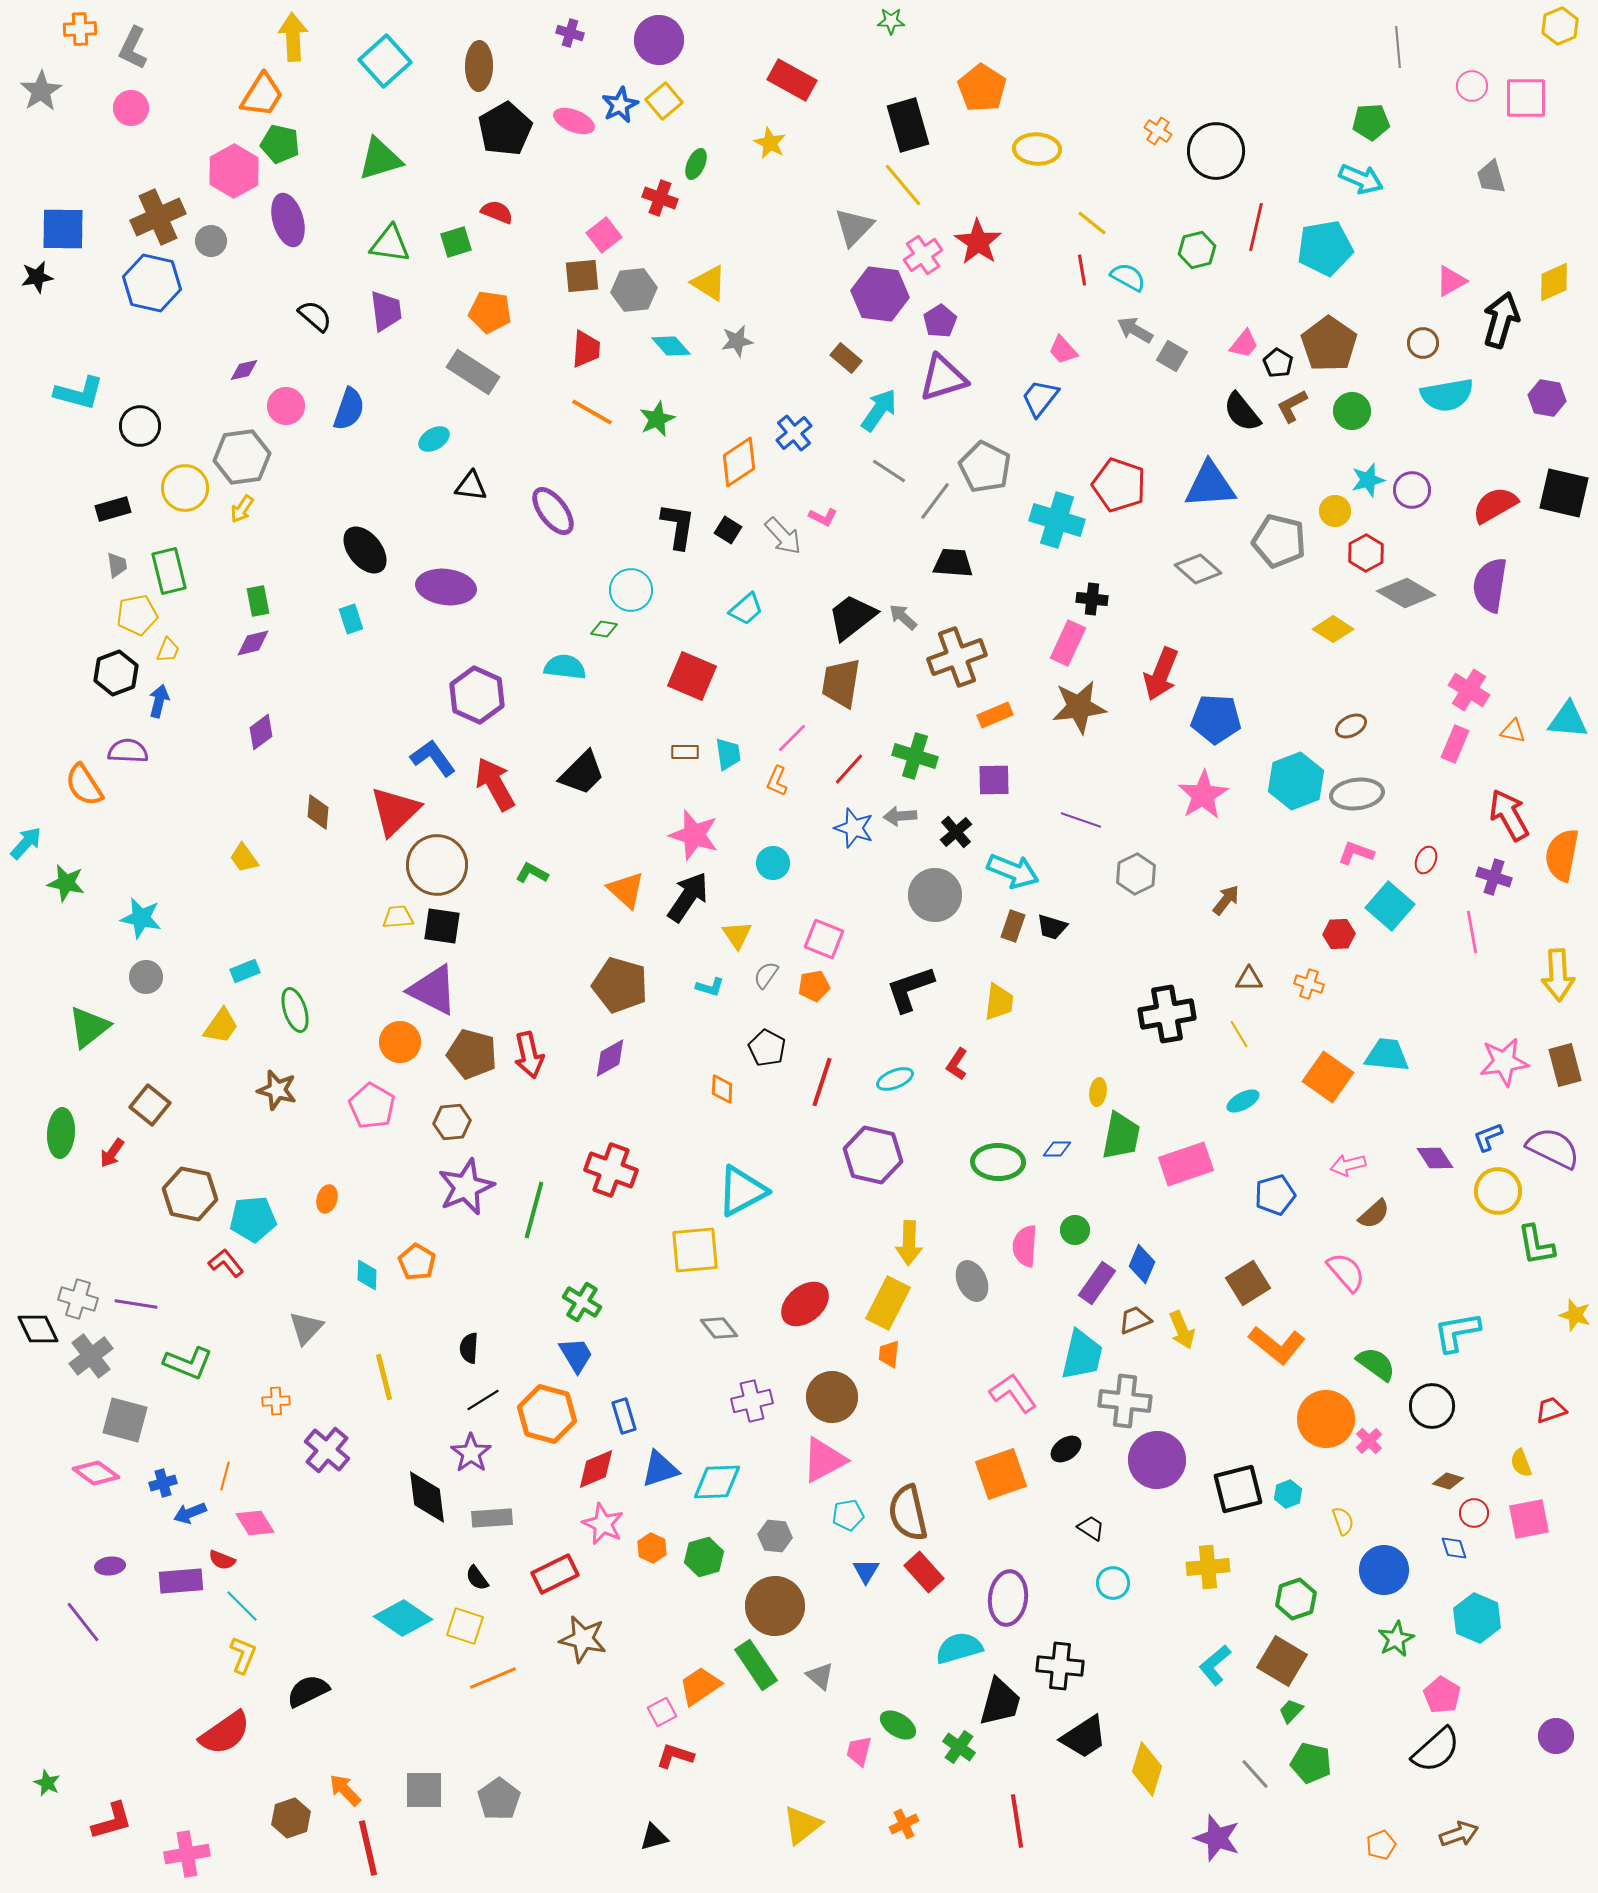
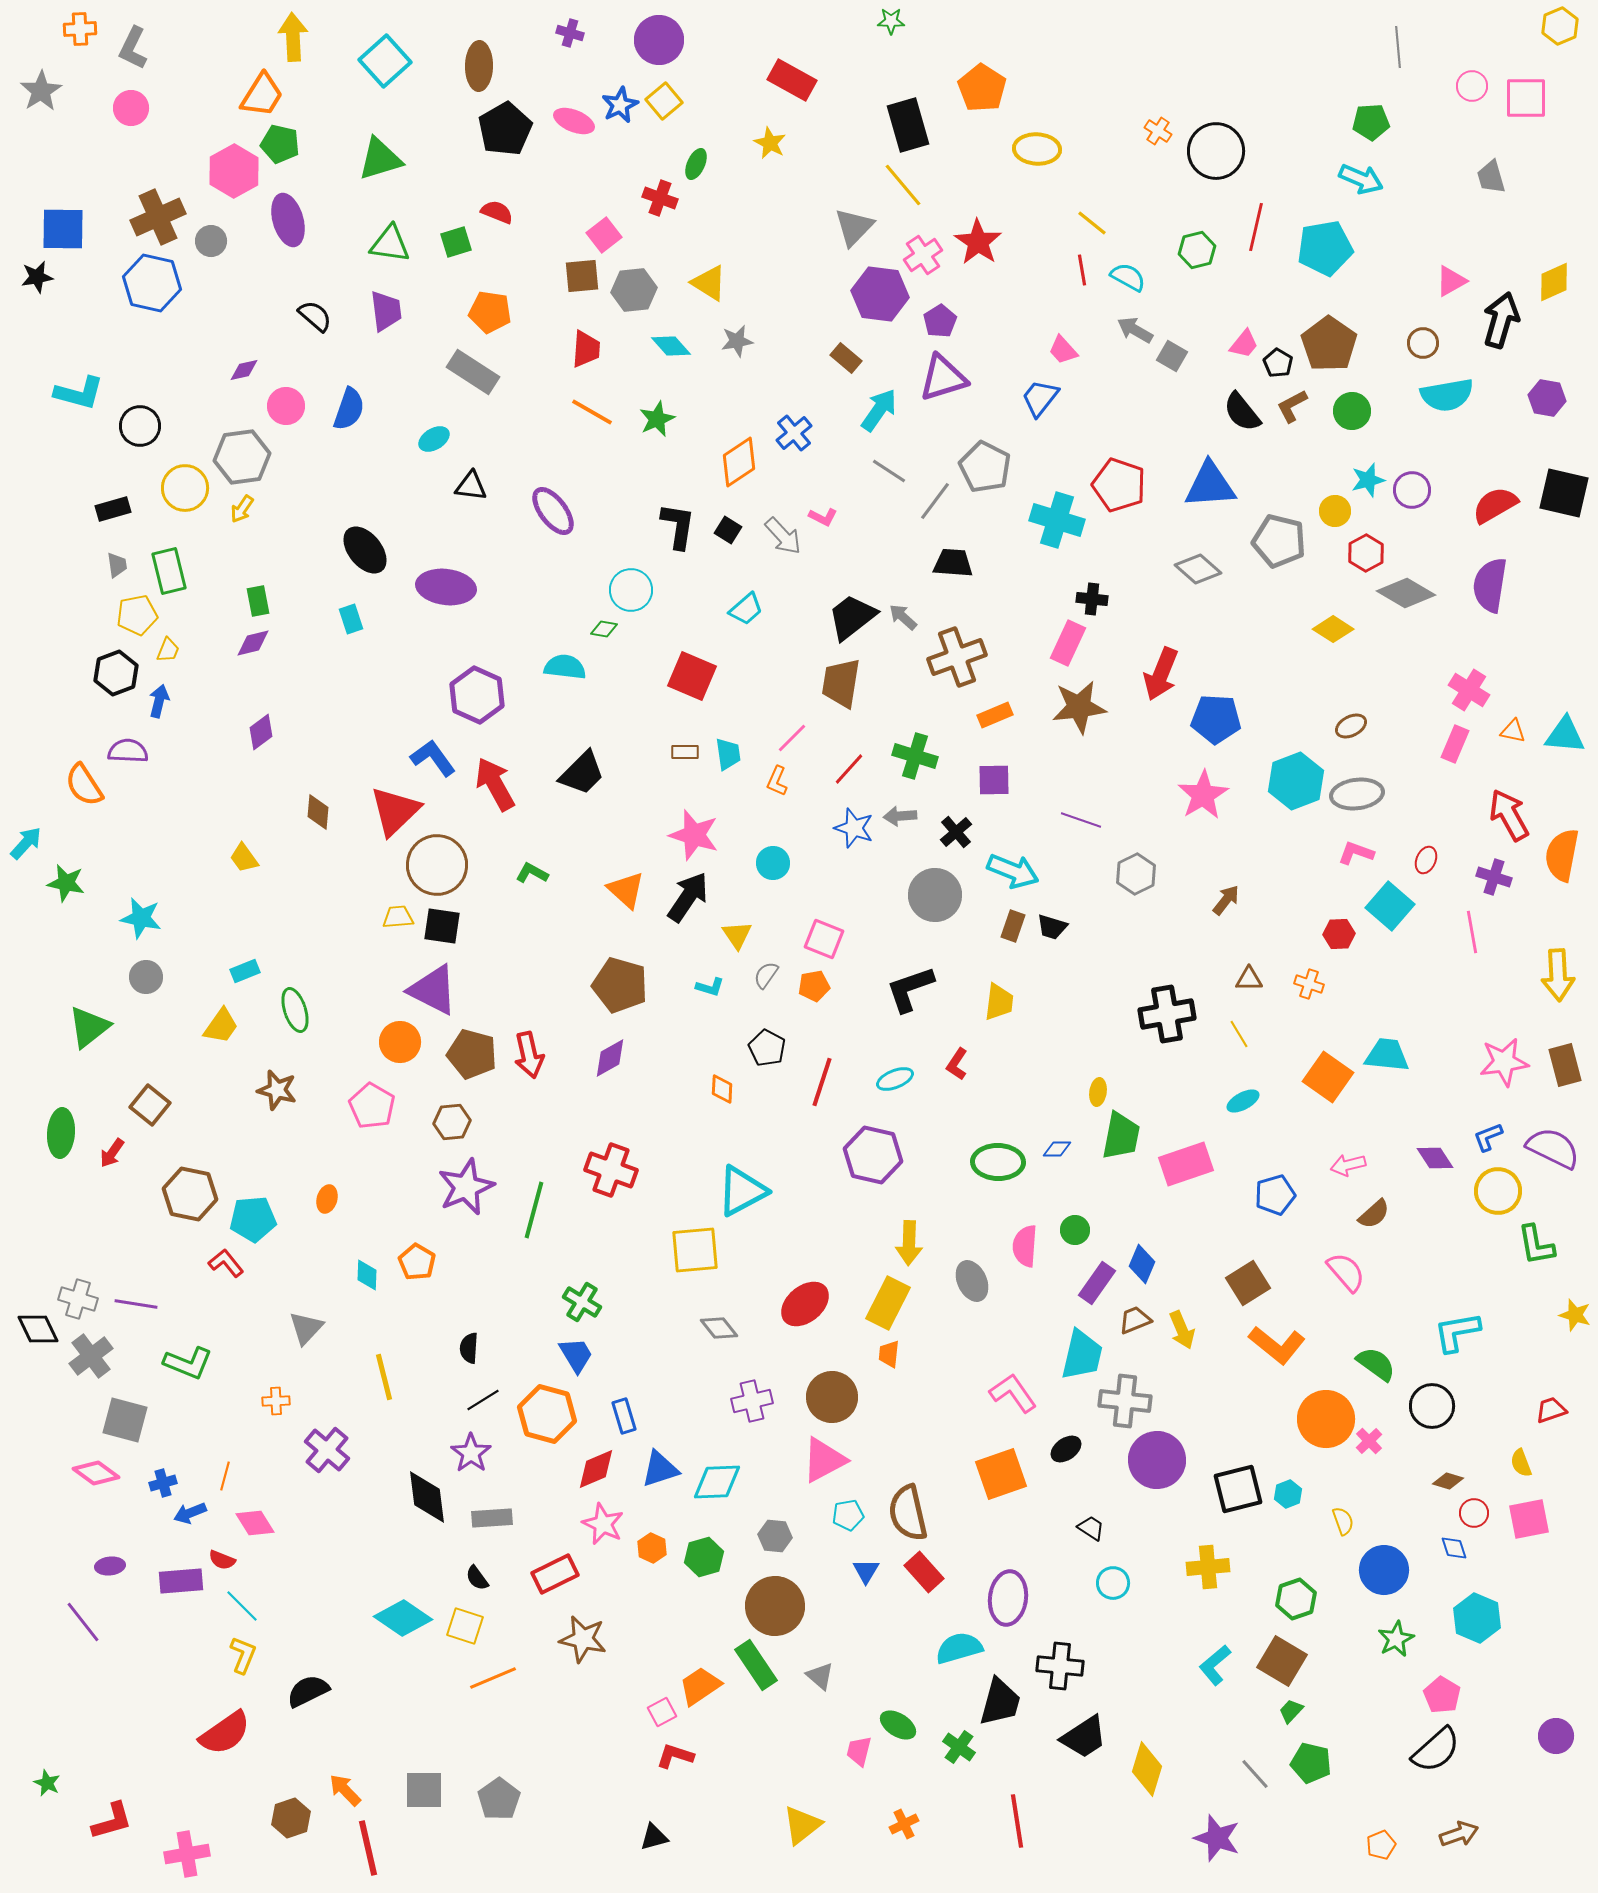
cyan triangle at (1568, 720): moved 3 px left, 15 px down
